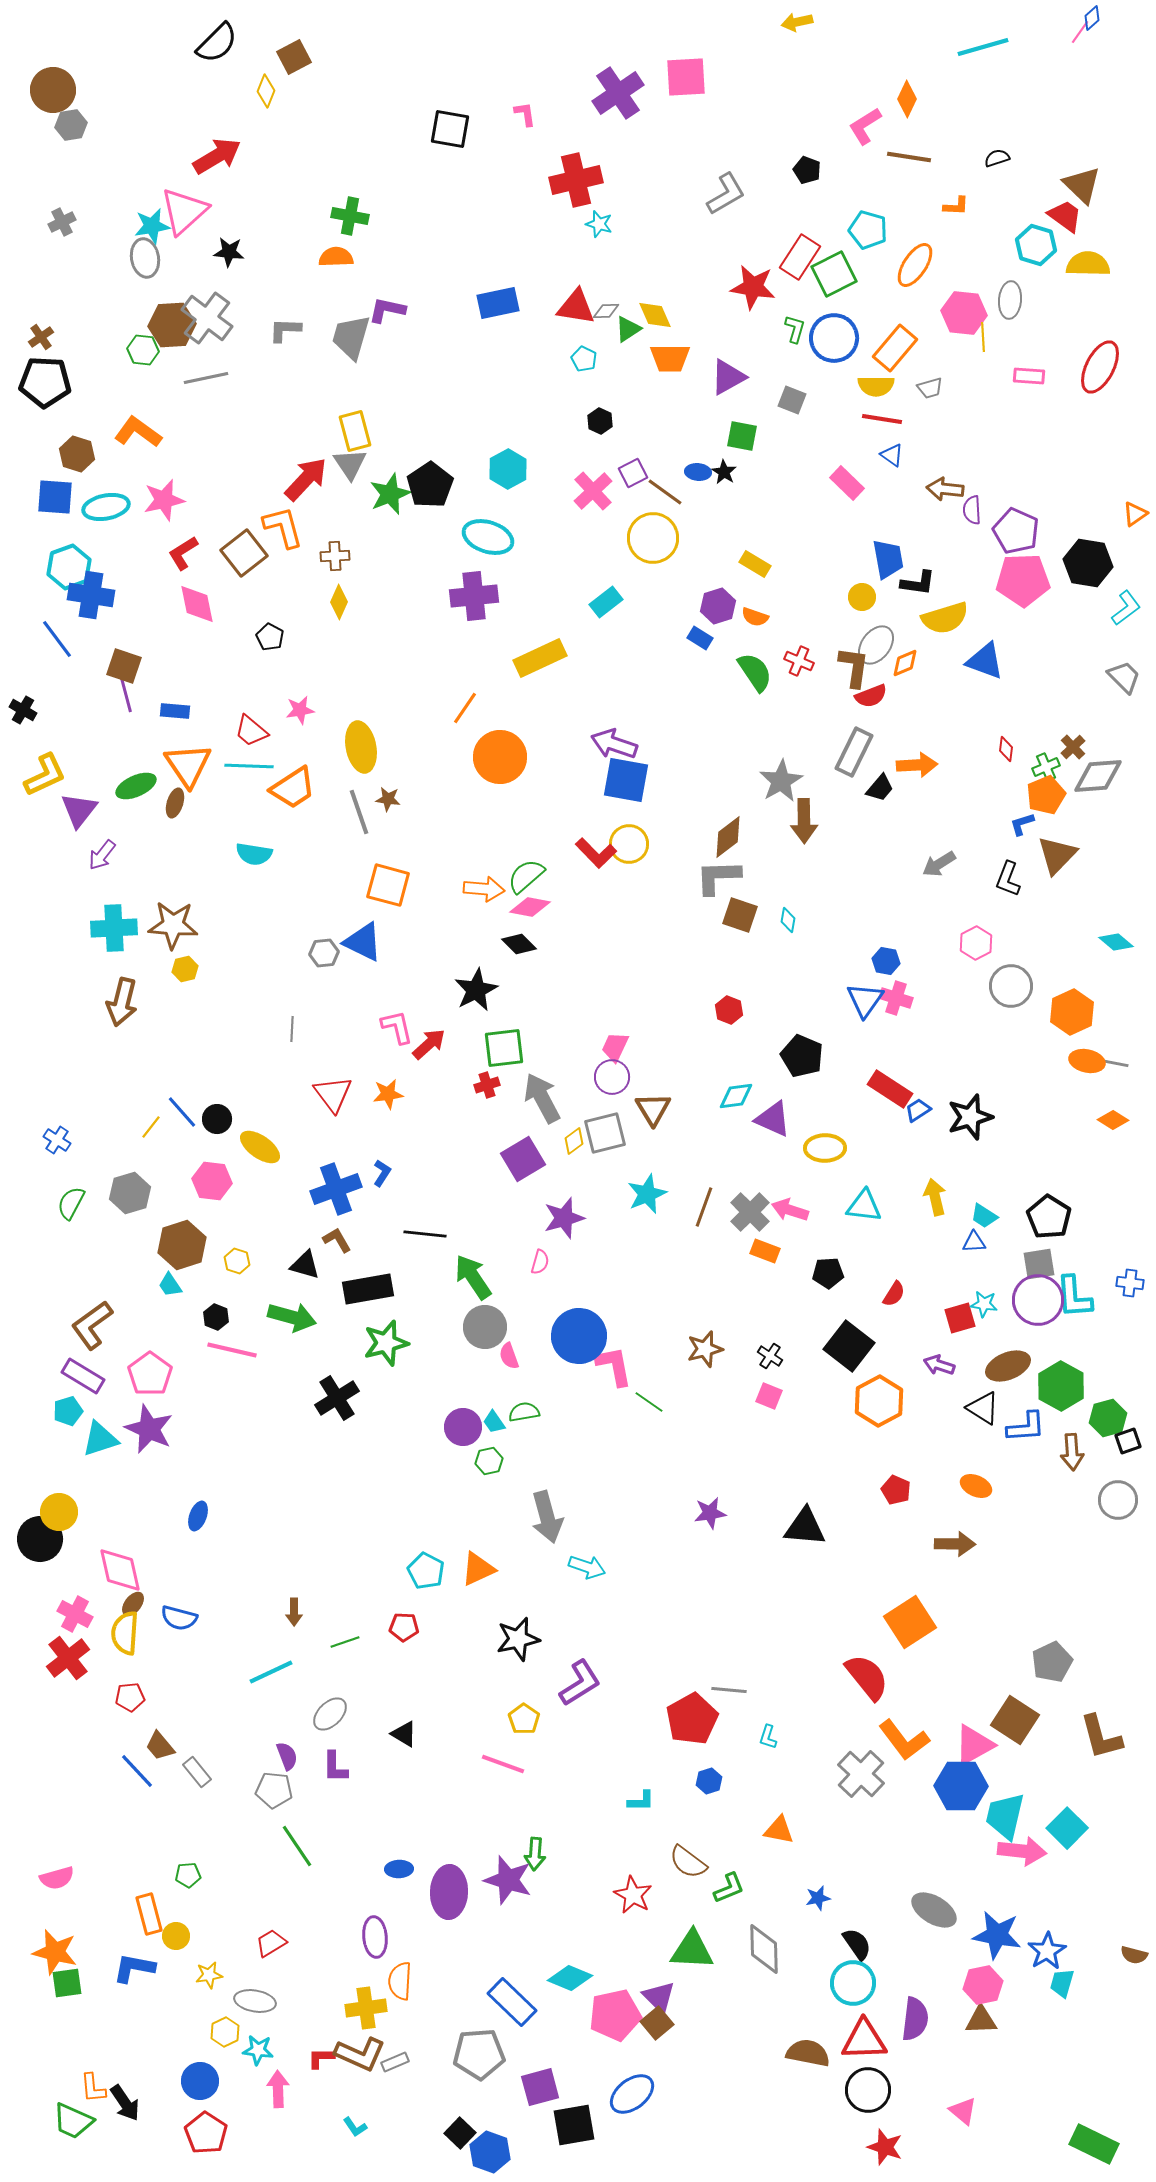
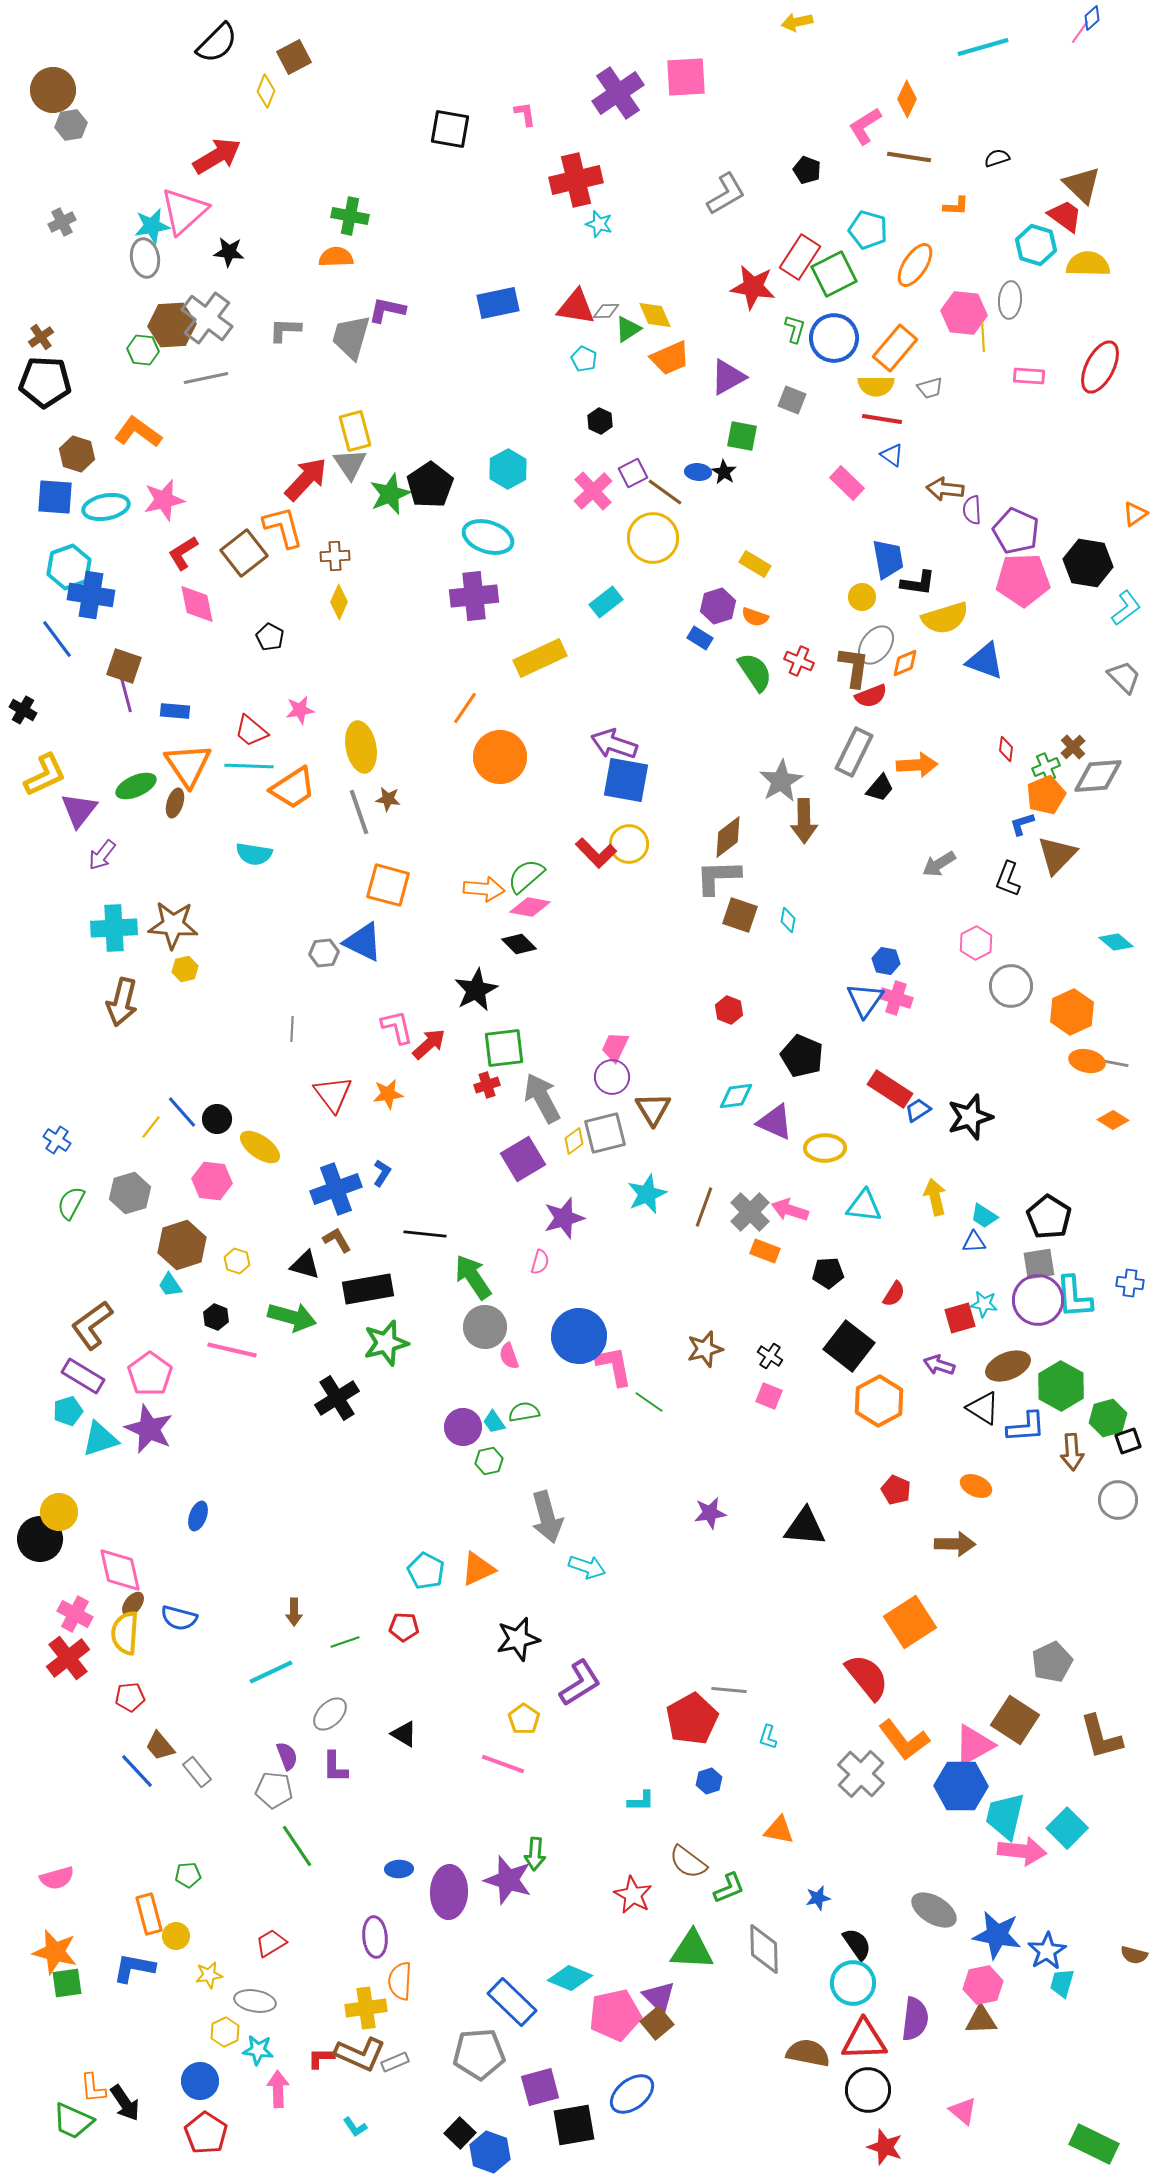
orange trapezoid at (670, 358): rotated 24 degrees counterclockwise
purple triangle at (773, 1119): moved 2 px right, 3 px down
